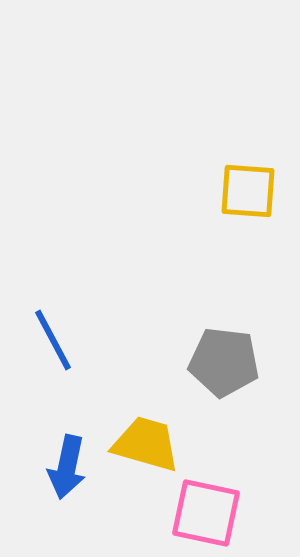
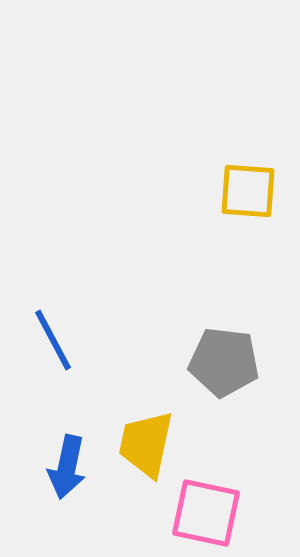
yellow trapezoid: rotated 94 degrees counterclockwise
